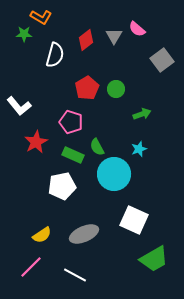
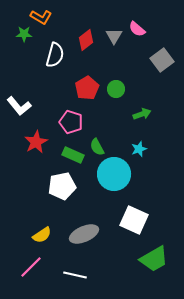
white line: rotated 15 degrees counterclockwise
